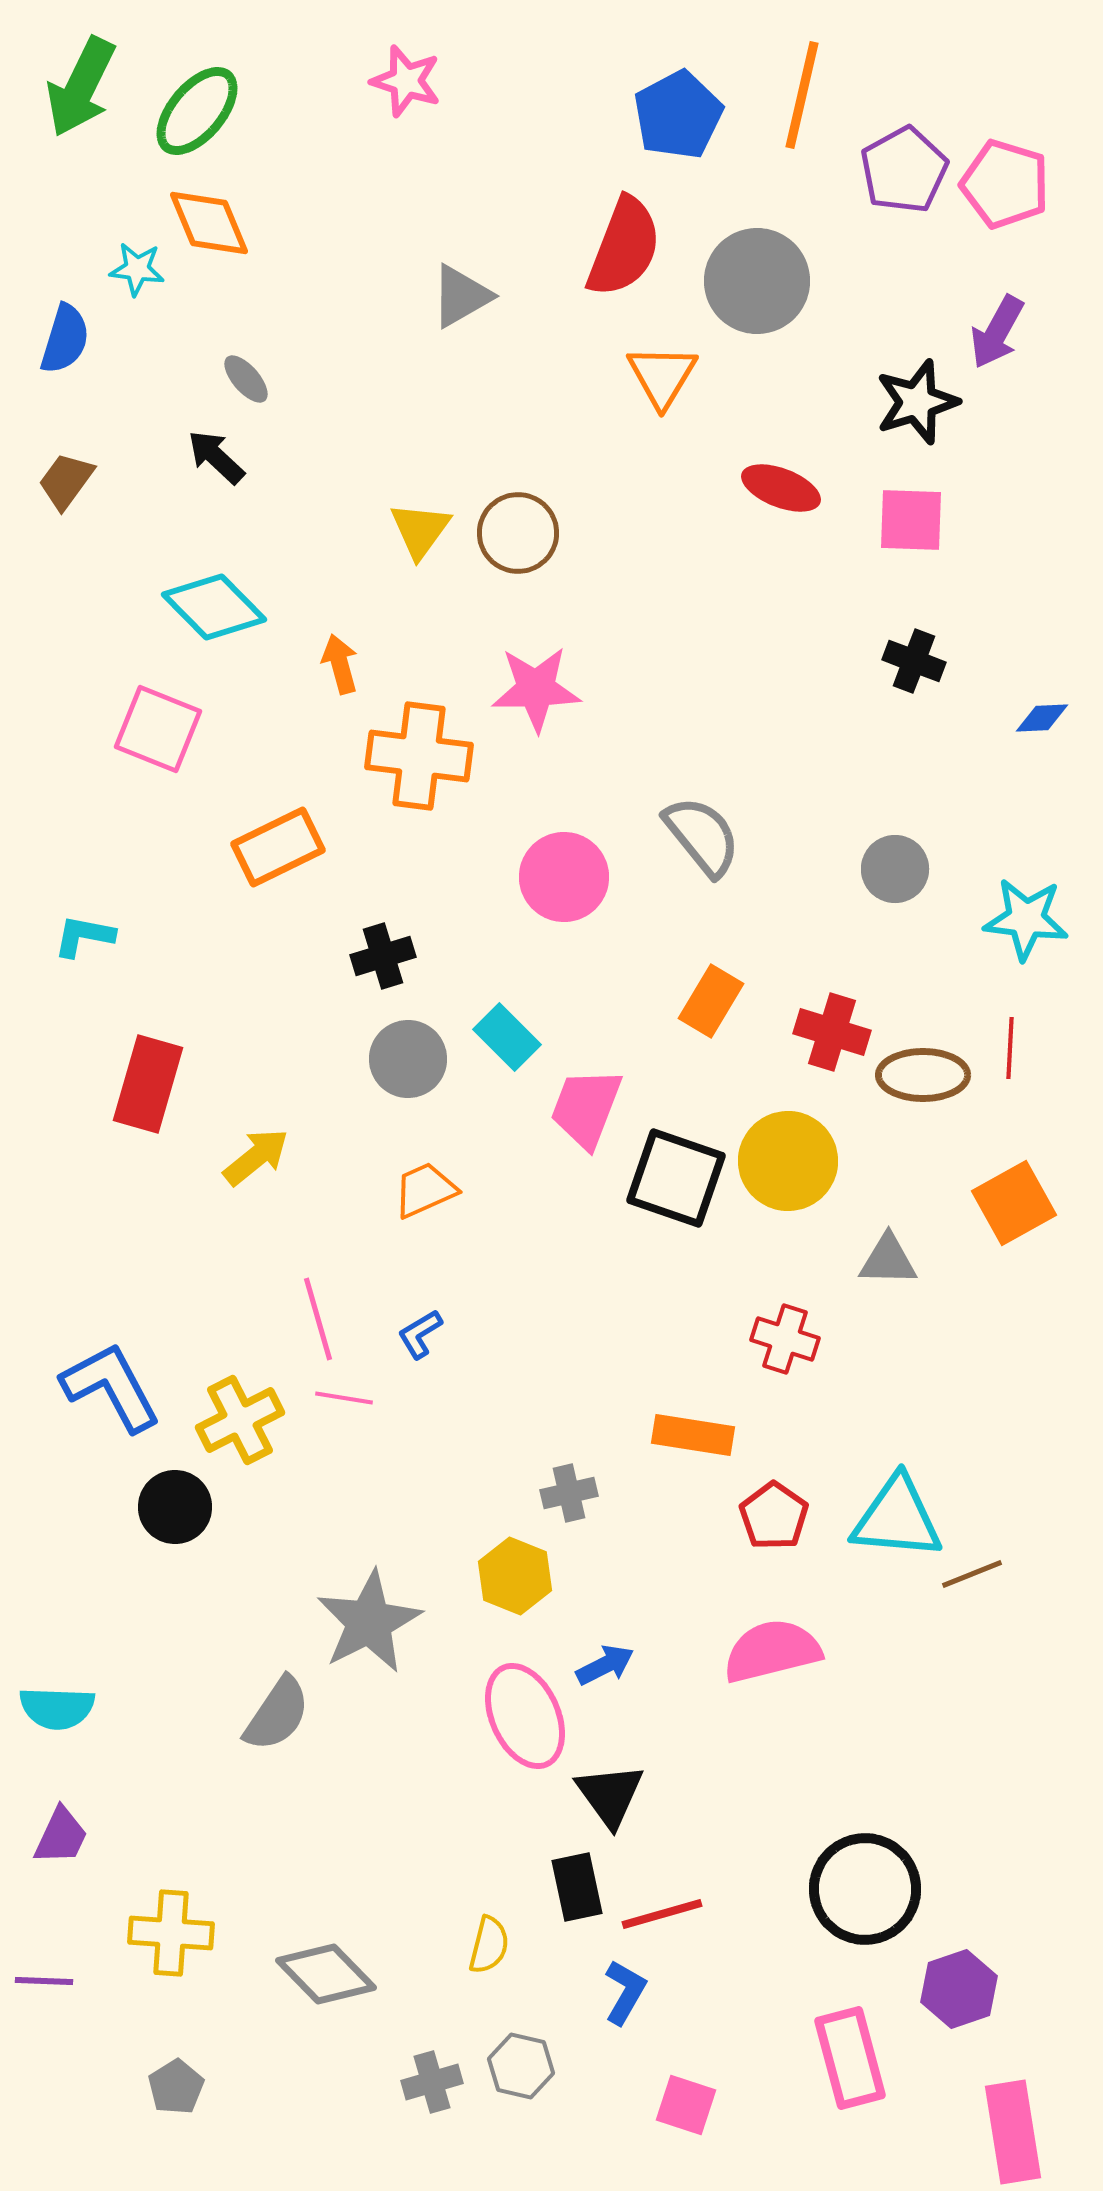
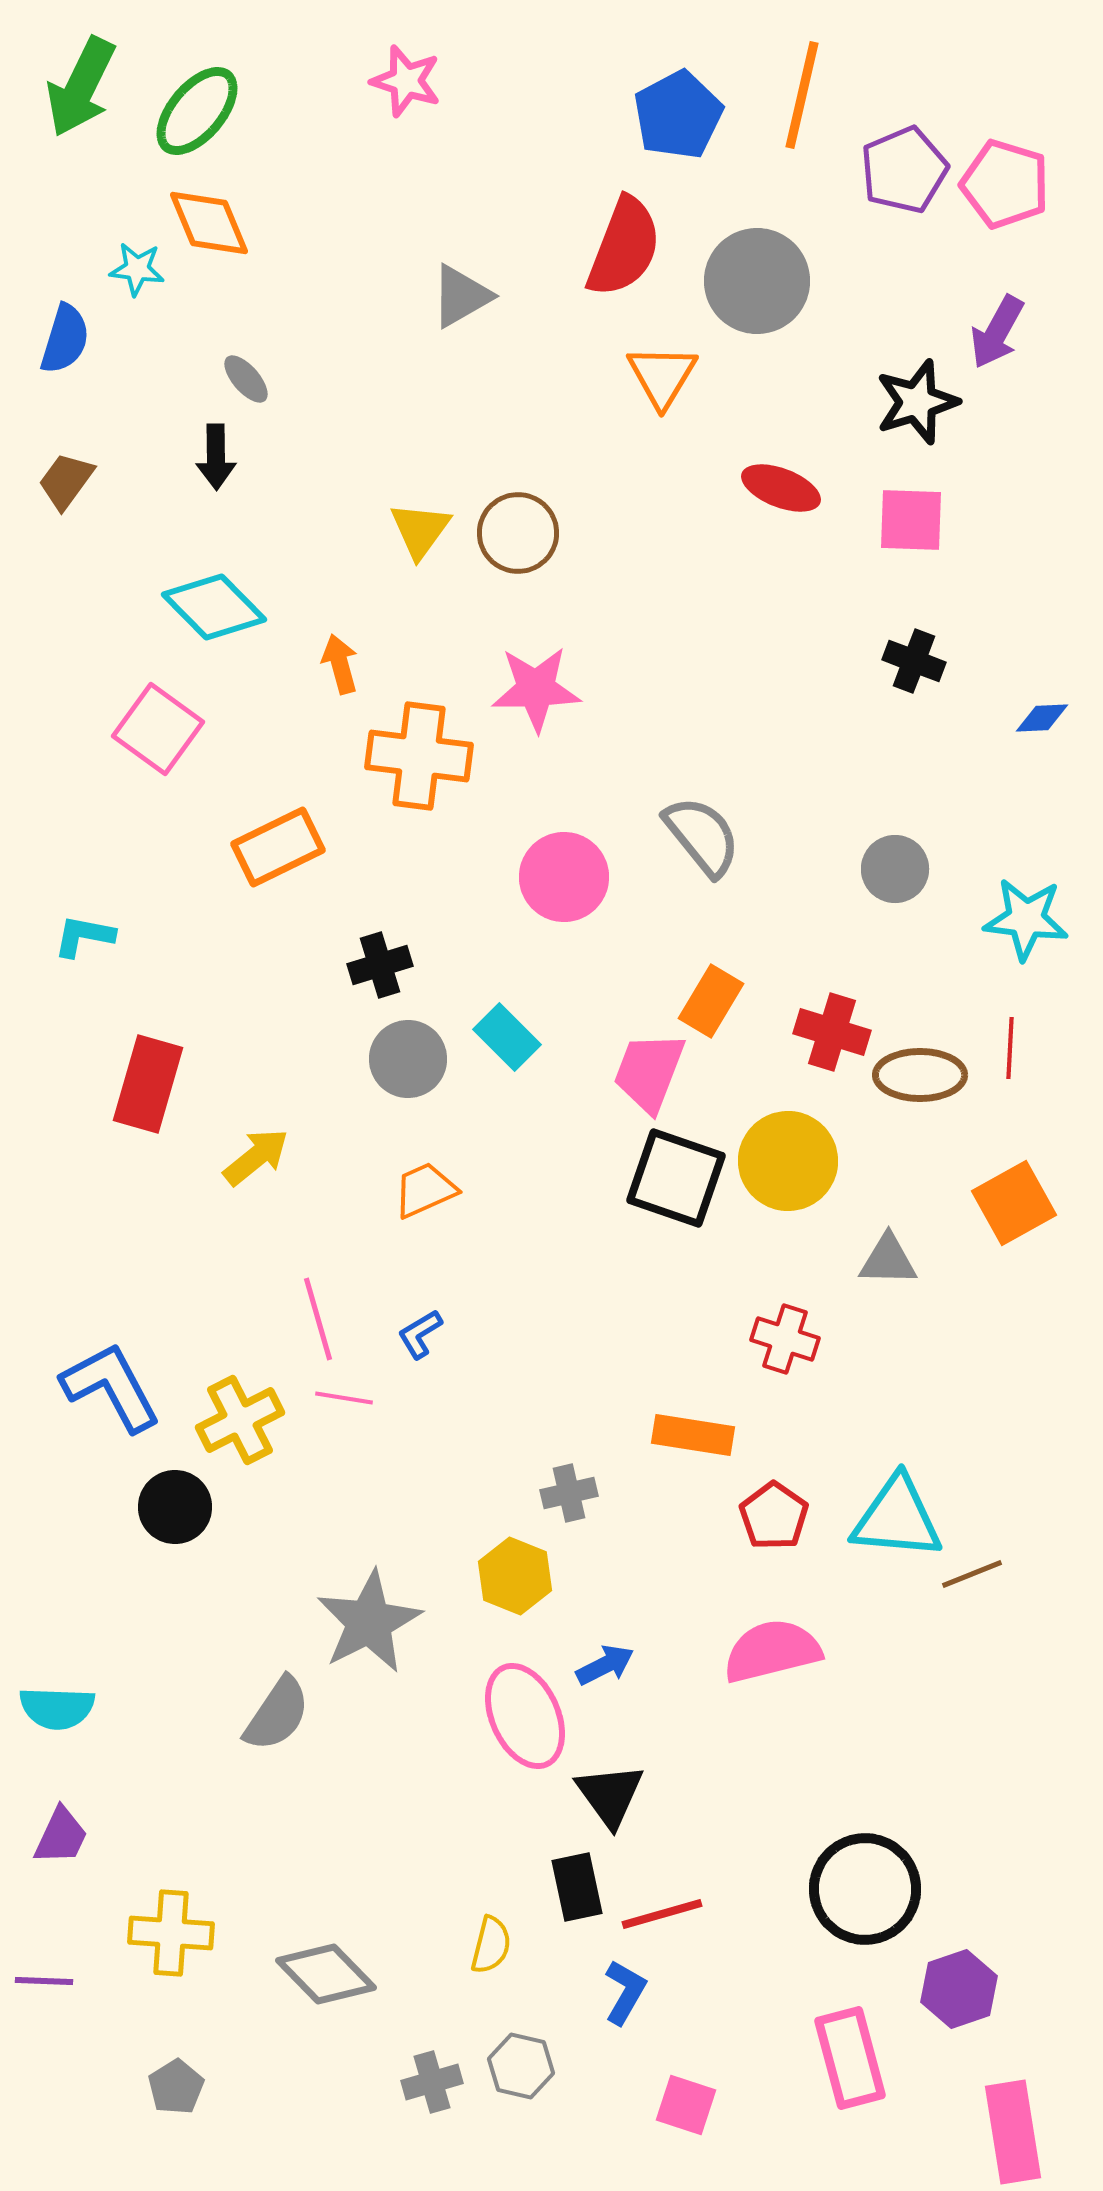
purple pentagon at (904, 170): rotated 6 degrees clockwise
black arrow at (216, 457): rotated 134 degrees counterclockwise
pink square at (158, 729): rotated 14 degrees clockwise
black cross at (383, 956): moved 3 px left, 9 px down
brown ellipse at (923, 1075): moved 3 px left
pink trapezoid at (586, 1108): moved 63 px right, 36 px up
yellow semicircle at (489, 1945): moved 2 px right
